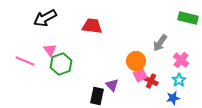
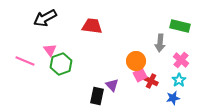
green rectangle: moved 8 px left, 8 px down
gray arrow: rotated 30 degrees counterclockwise
